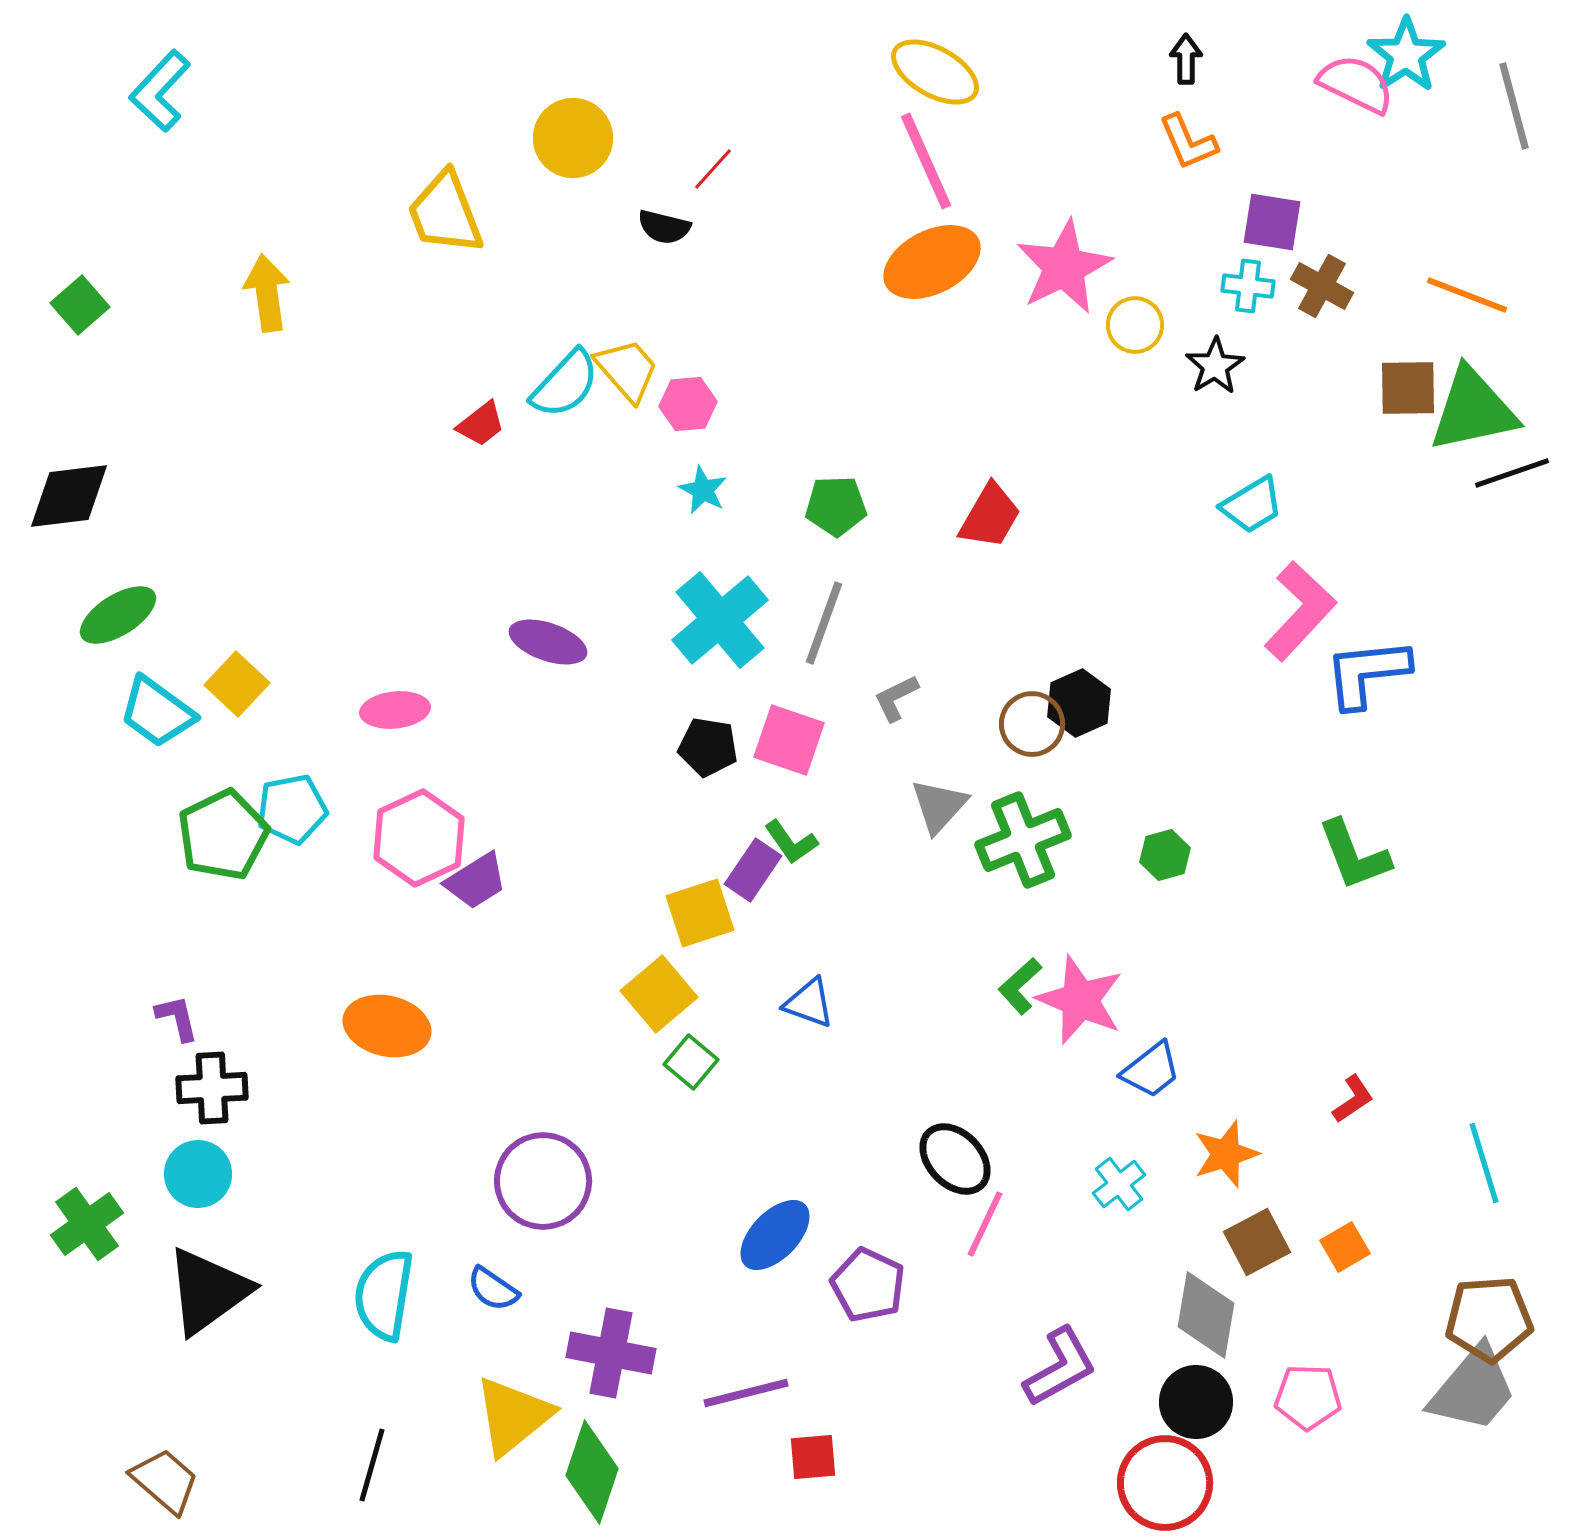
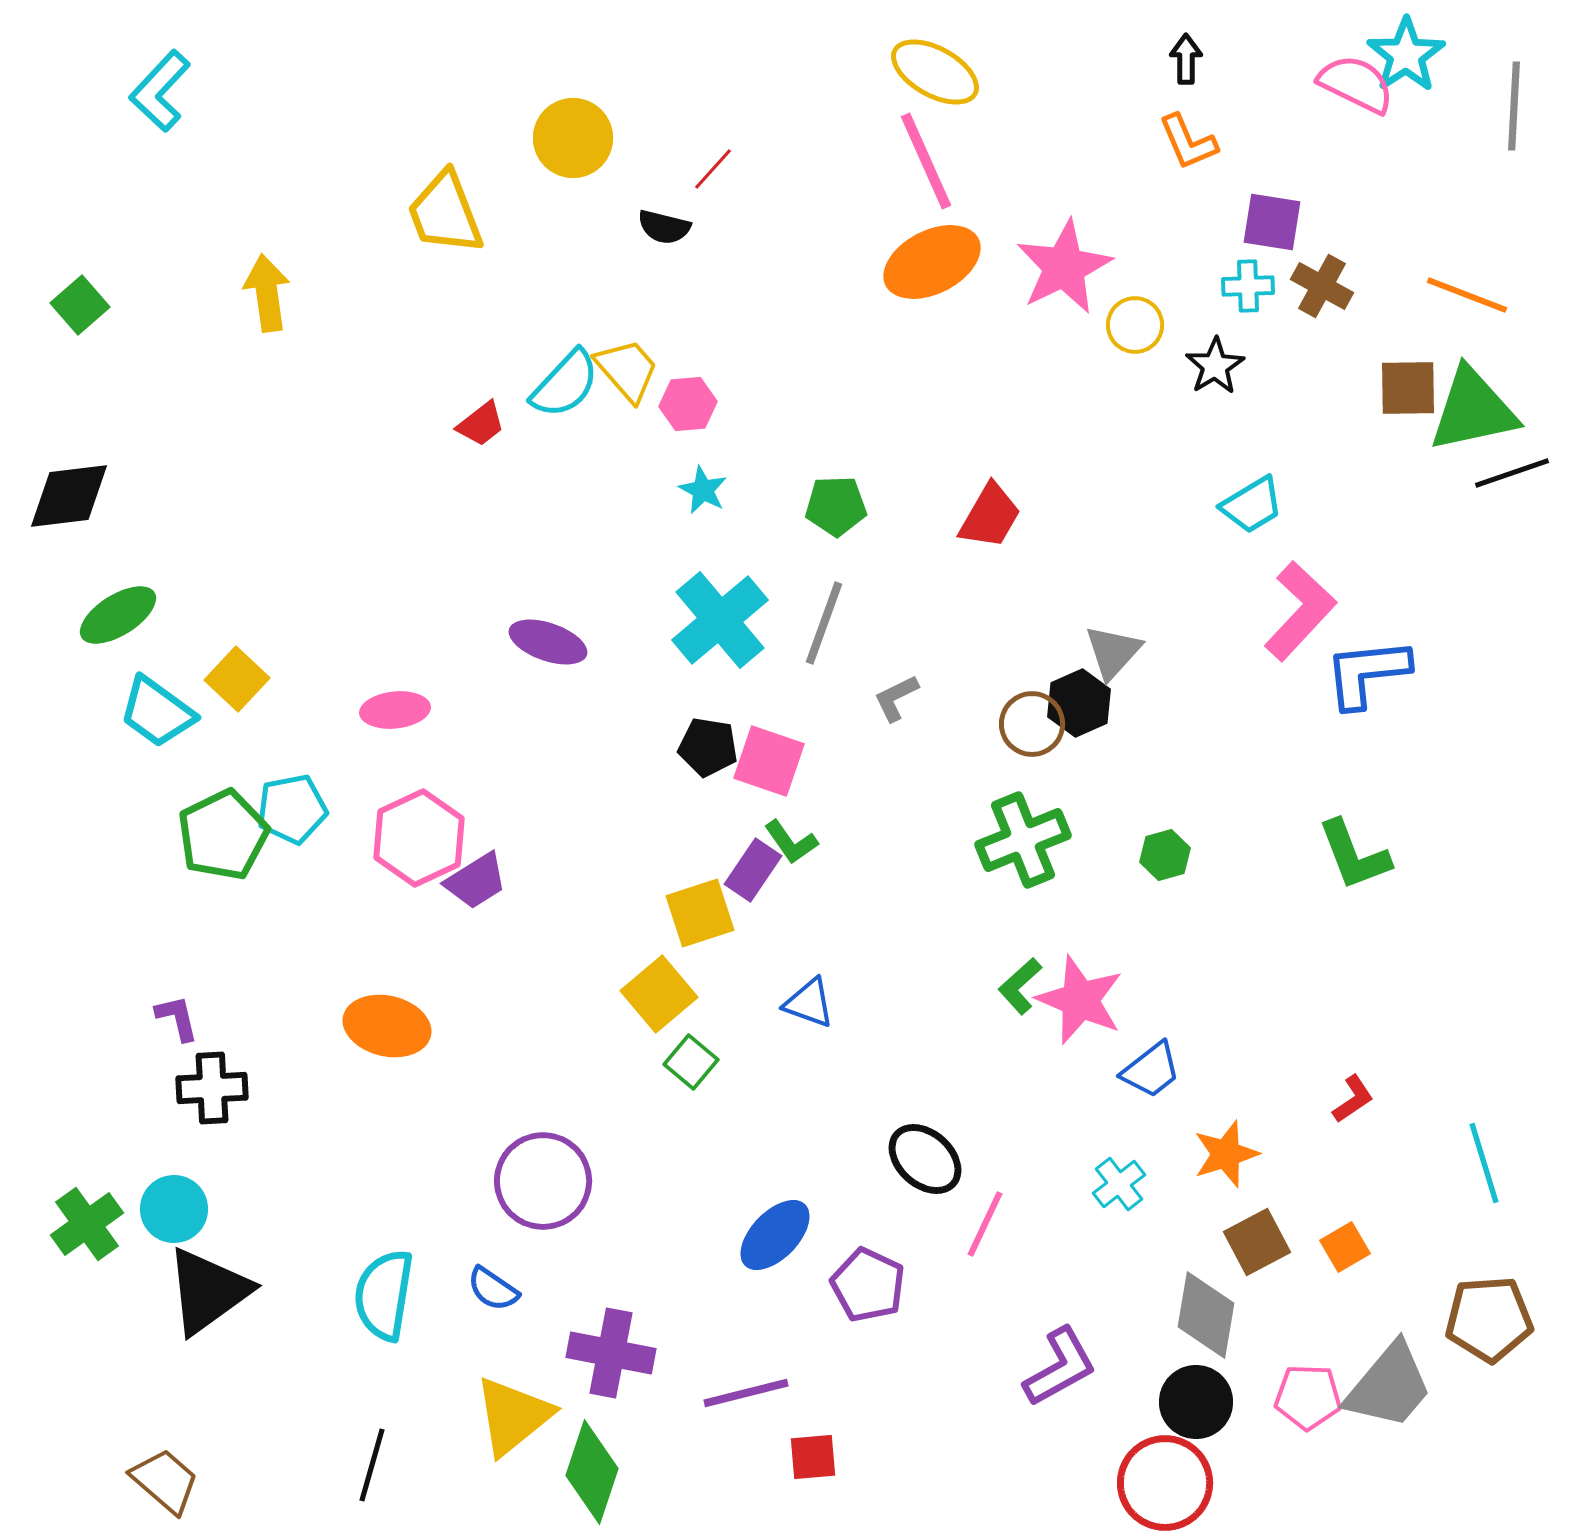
gray line at (1514, 106): rotated 18 degrees clockwise
cyan cross at (1248, 286): rotated 9 degrees counterclockwise
yellow square at (237, 684): moved 5 px up
pink square at (789, 740): moved 20 px left, 21 px down
gray triangle at (939, 806): moved 174 px right, 154 px up
black ellipse at (955, 1159): moved 30 px left; rotated 4 degrees counterclockwise
cyan circle at (198, 1174): moved 24 px left, 35 px down
gray trapezoid at (1473, 1389): moved 84 px left, 3 px up
